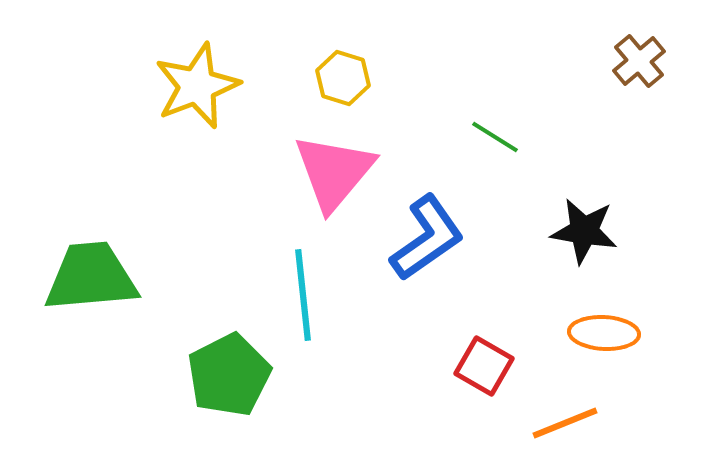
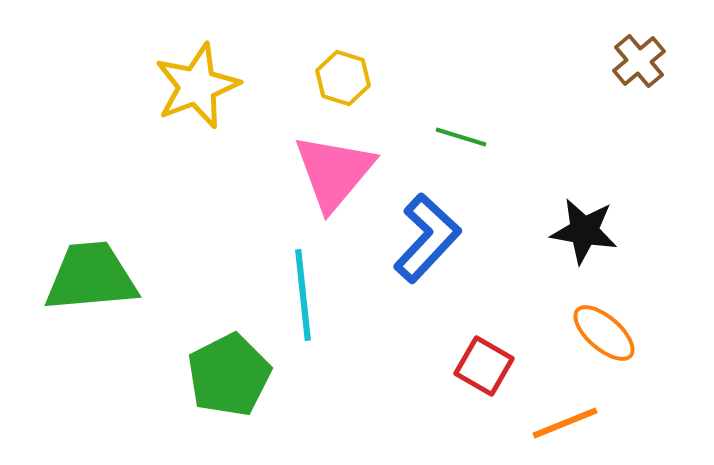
green line: moved 34 px left; rotated 15 degrees counterclockwise
blue L-shape: rotated 12 degrees counterclockwise
orange ellipse: rotated 38 degrees clockwise
